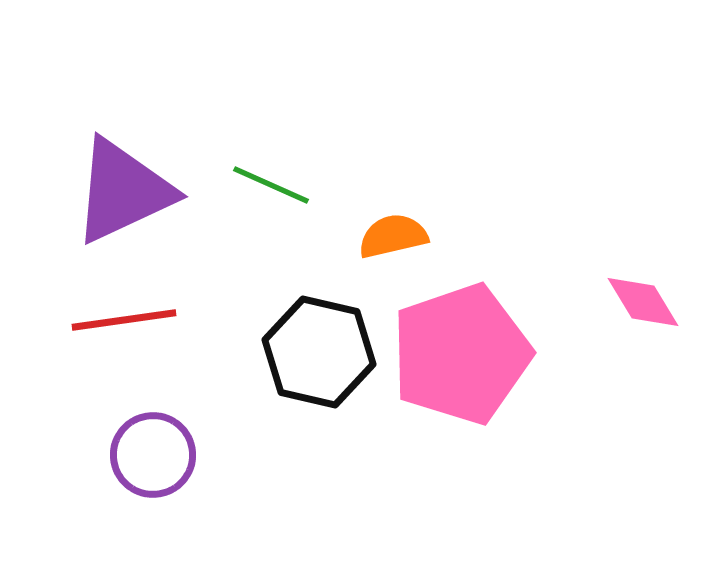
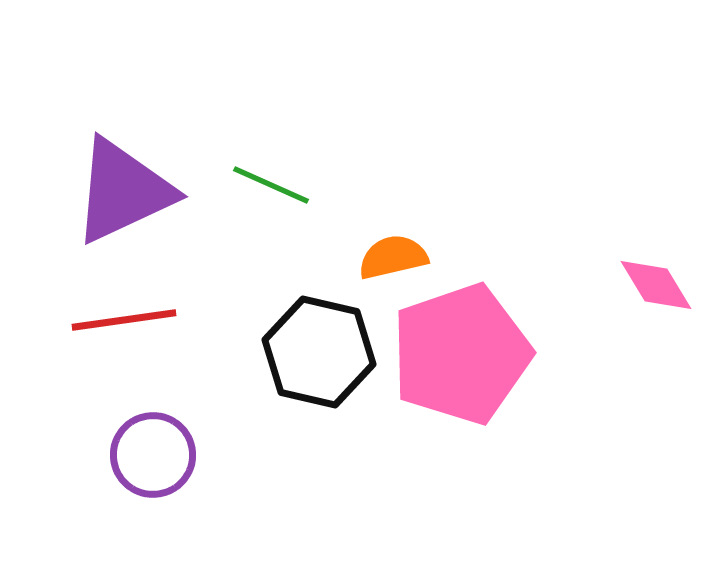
orange semicircle: moved 21 px down
pink diamond: moved 13 px right, 17 px up
